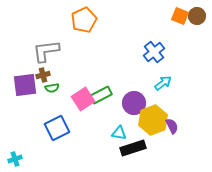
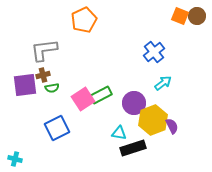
gray L-shape: moved 2 px left, 1 px up
cyan cross: rotated 32 degrees clockwise
